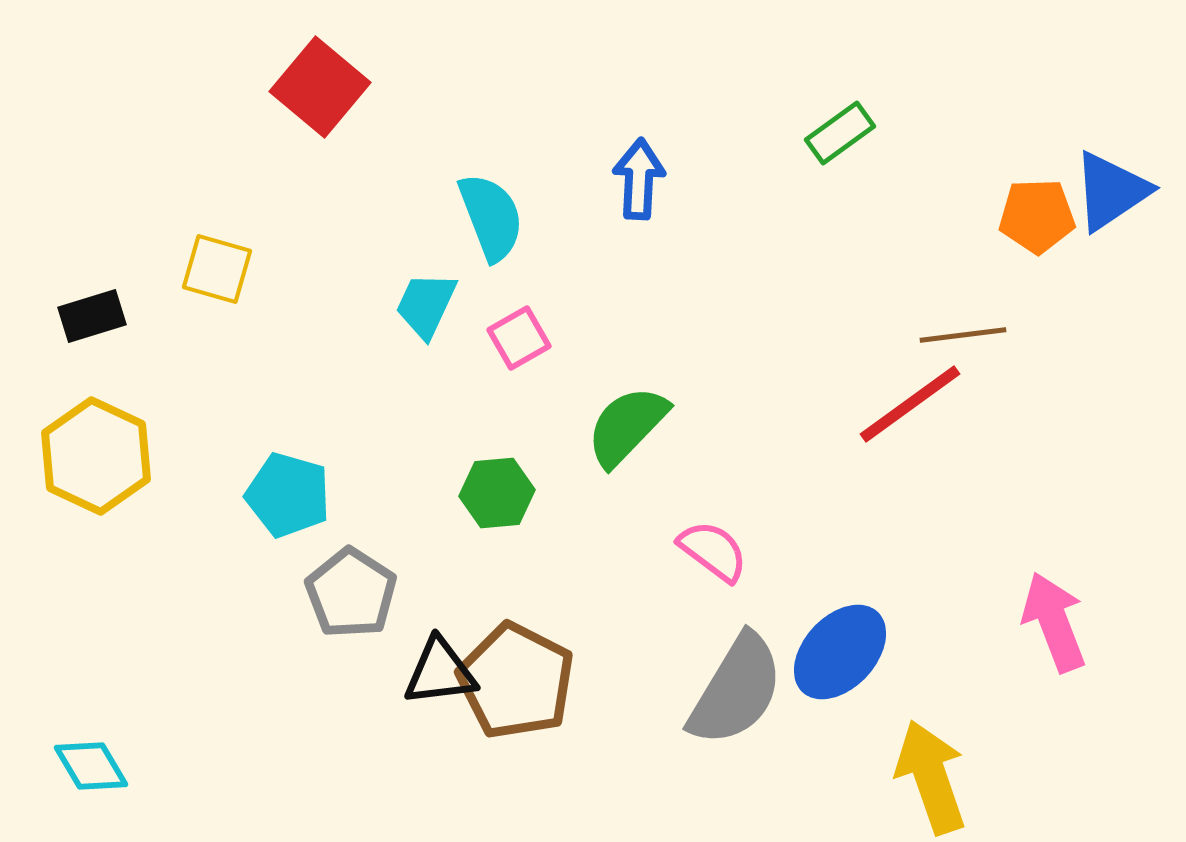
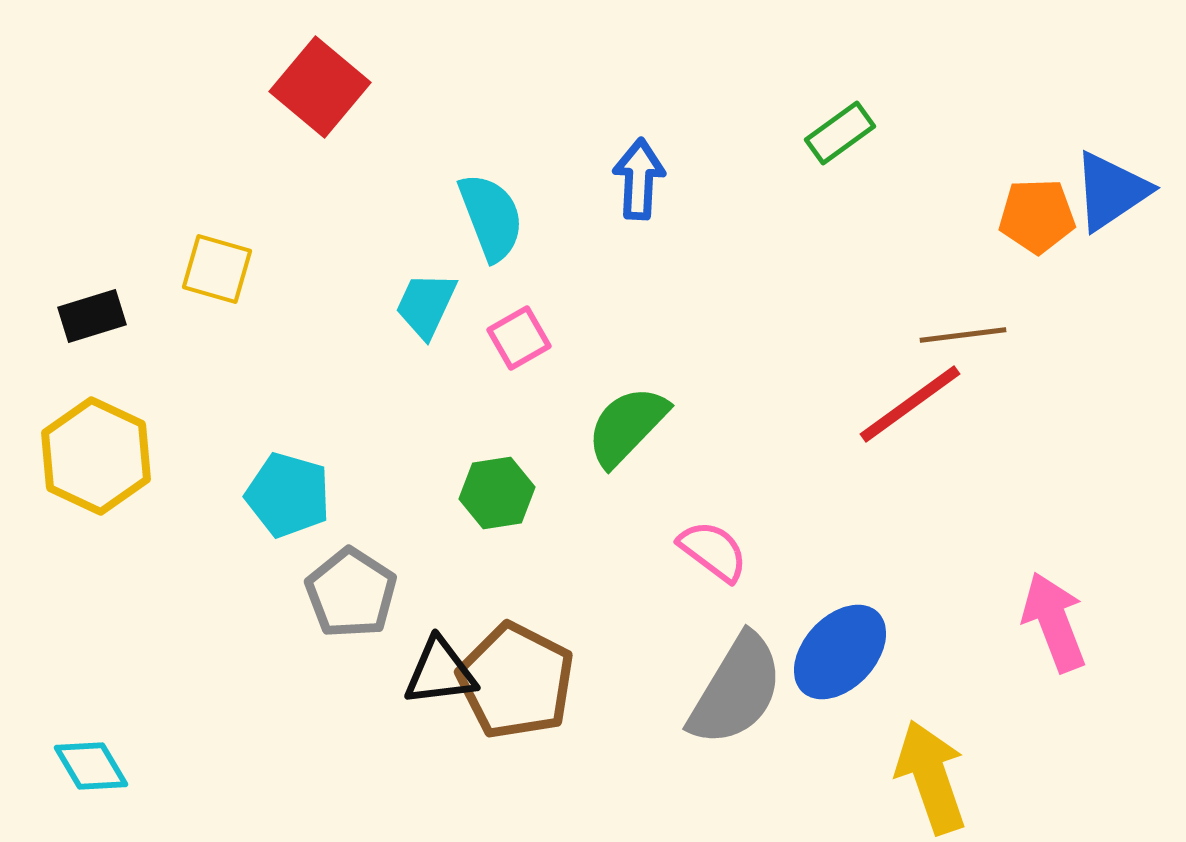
green hexagon: rotated 4 degrees counterclockwise
